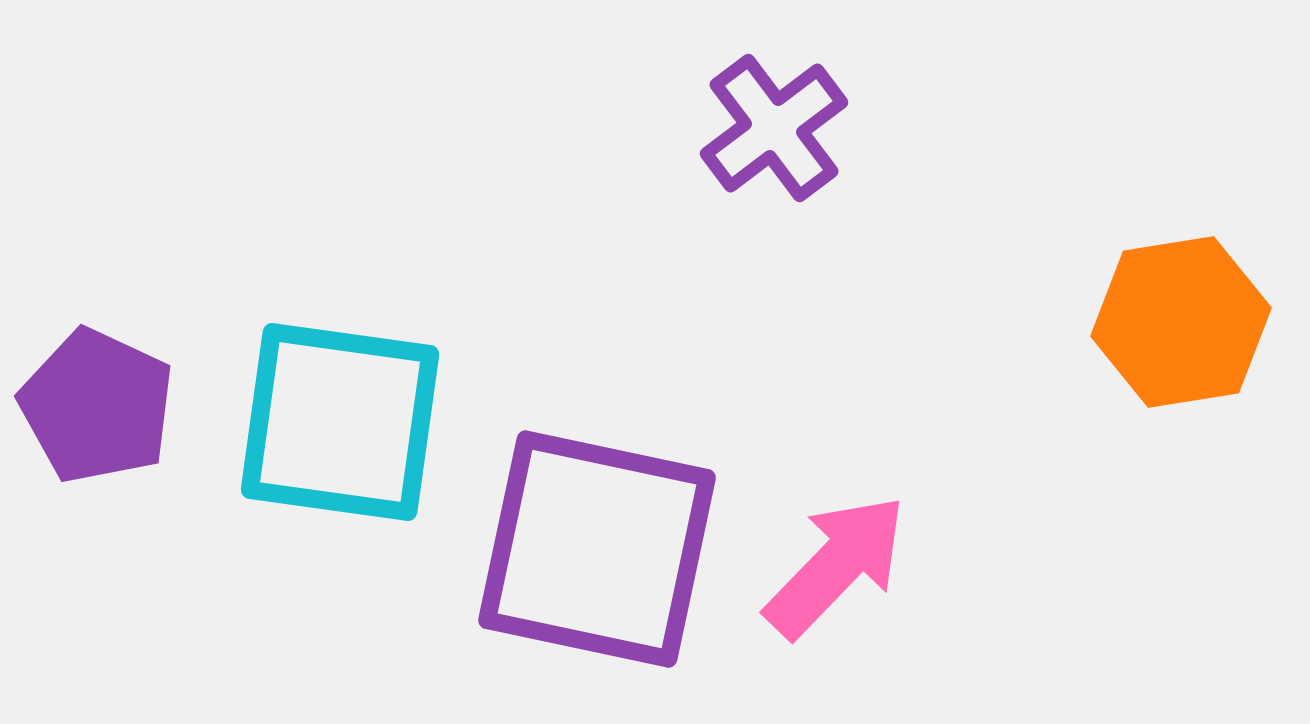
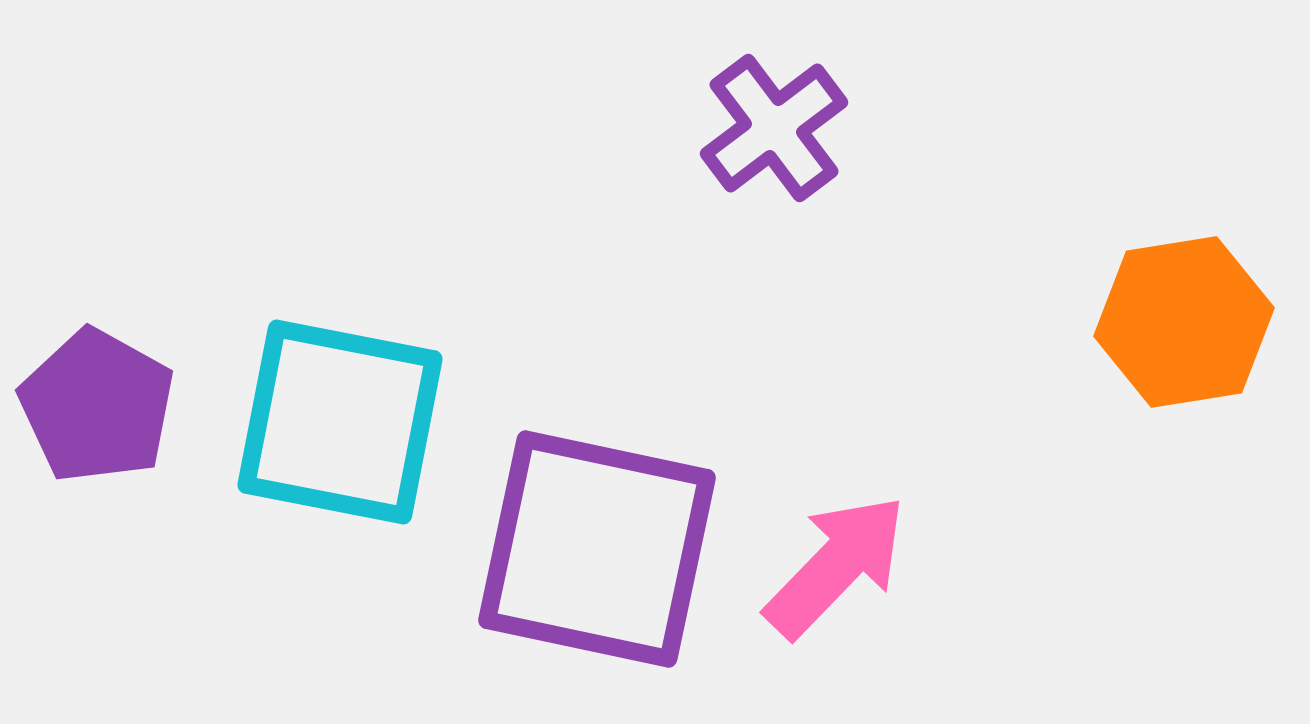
orange hexagon: moved 3 px right
purple pentagon: rotated 4 degrees clockwise
cyan square: rotated 3 degrees clockwise
